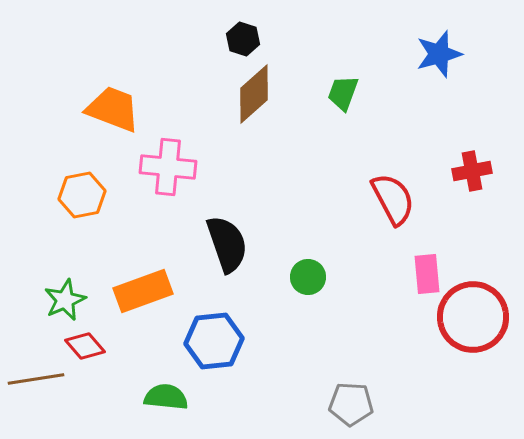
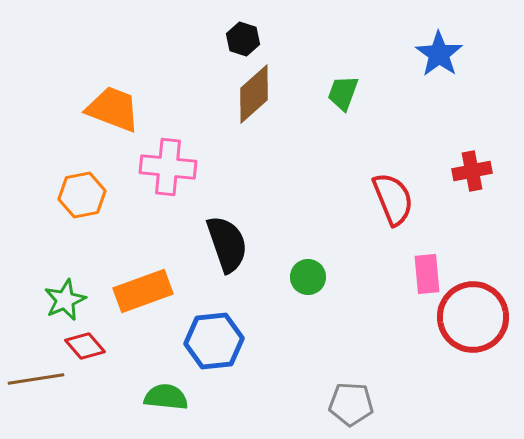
blue star: rotated 21 degrees counterclockwise
red semicircle: rotated 6 degrees clockwise
